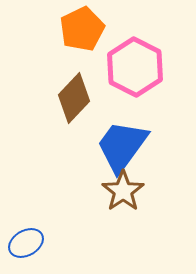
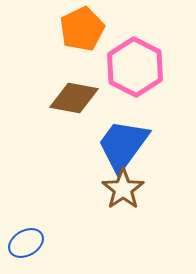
brown diamond: rotated 57 degrees clockwise
blue trapezoid: moved 1 px right, 1 px up
brown star: moved 2 px up
